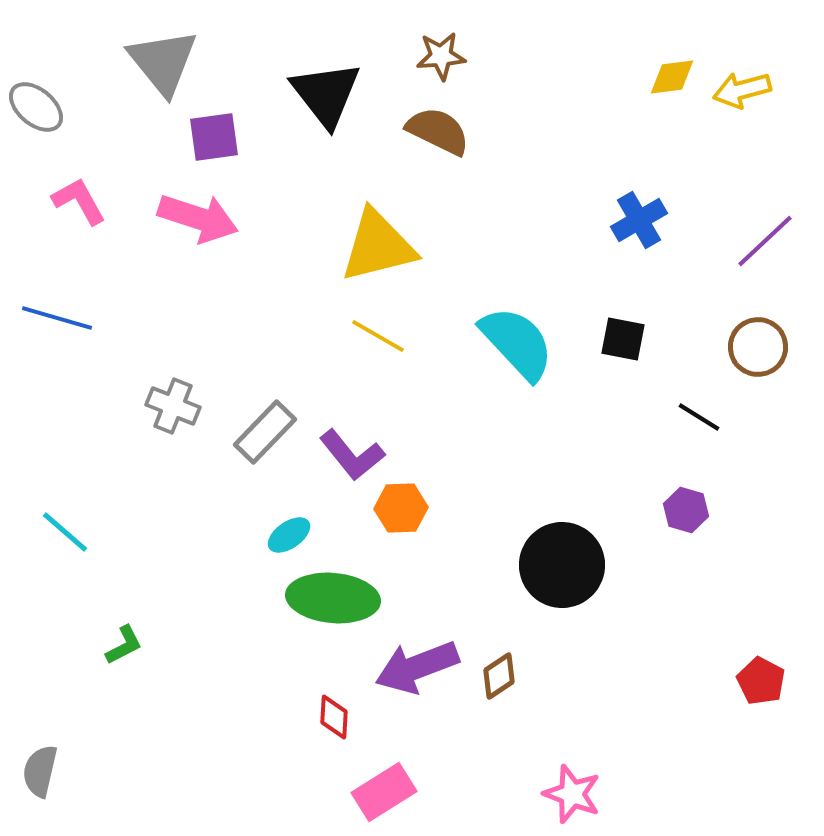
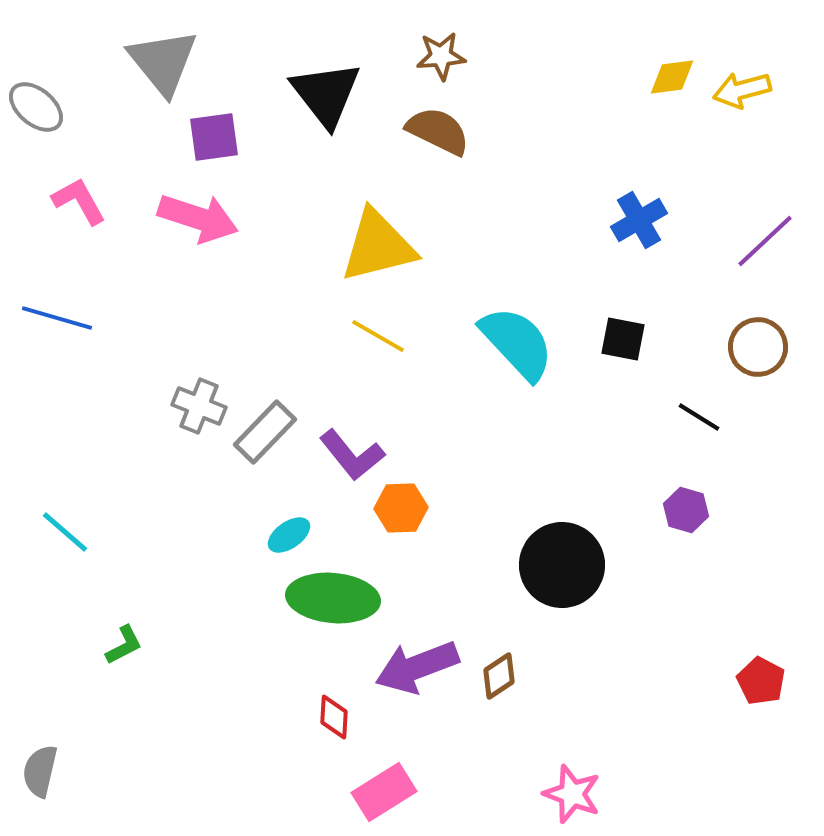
gray cross: moved 26 px right
